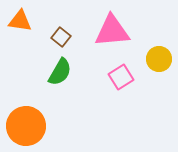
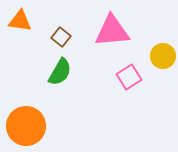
yellow circle: moved 4 px right, 3 px up
pink square: moved 8 px right
